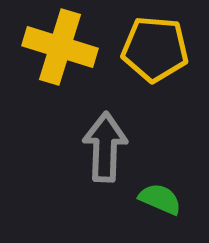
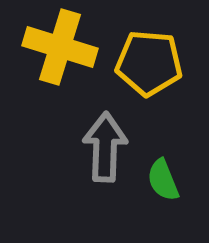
yellow pentagon: moved 6 px left, 14 px down
green semicircle: moved 3 px right, 19 px up; rotated 135 degrees counterclockwise
